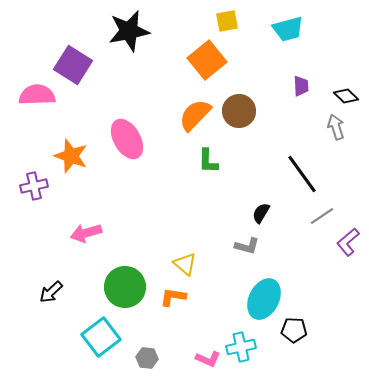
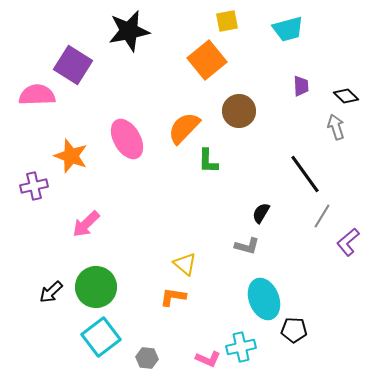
orange semicircle: moved 11 px left, 13 px down
black line: moved 3 px right
gray line: rotated 25 degrees counterclockwise
pink arrow: moved 9 px up; rotated 28 degrees counterclockwise
green circle: moved 29 px left
cyan ellipse: rotated 48 degrees counterclockwise
